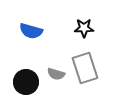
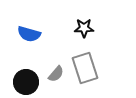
blue semicircle: moved 2 px left, 3 px down
gray semicircle: rotated 66 degrees counterclockwise
